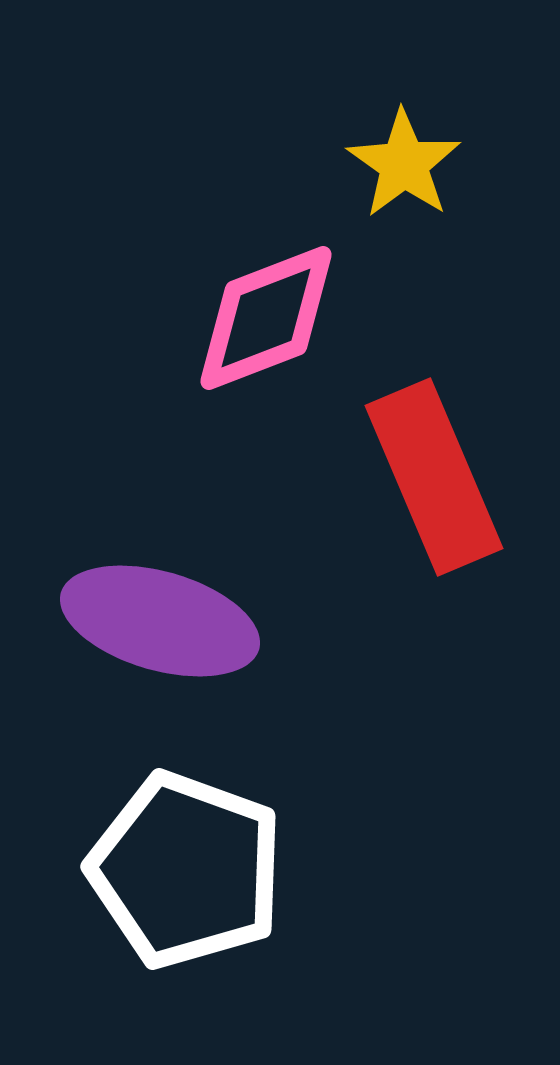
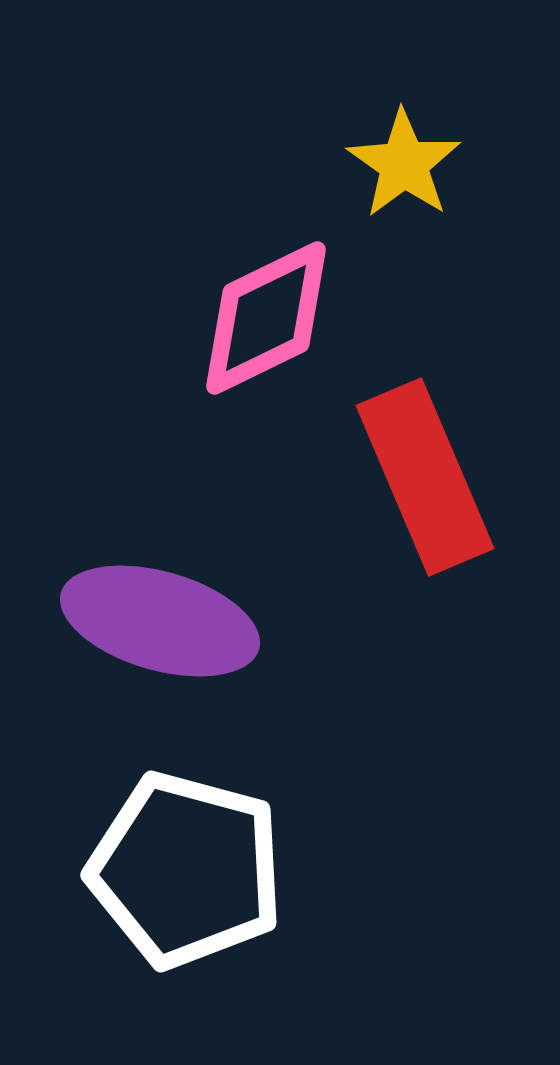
pink diamond: rotated 5 degrees counterclockwise
red rectangle: moved 9 px left
white pentagon: rotated 5 degrees counterclockwise
